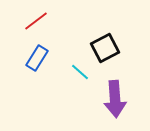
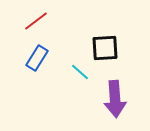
black square: rotated 24 degrees clockwise
